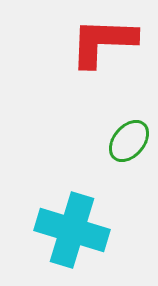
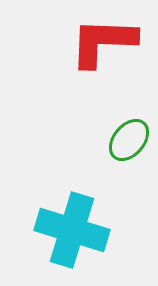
green ellipse: moved 1 px up
